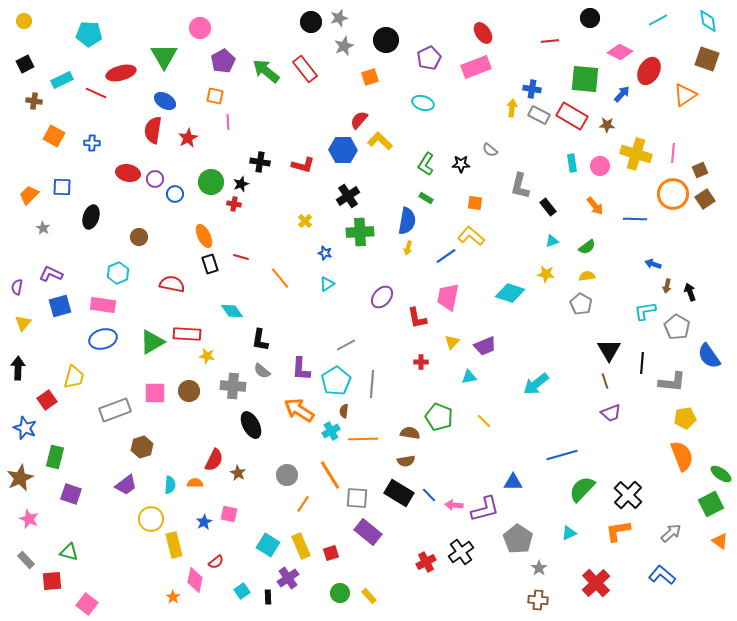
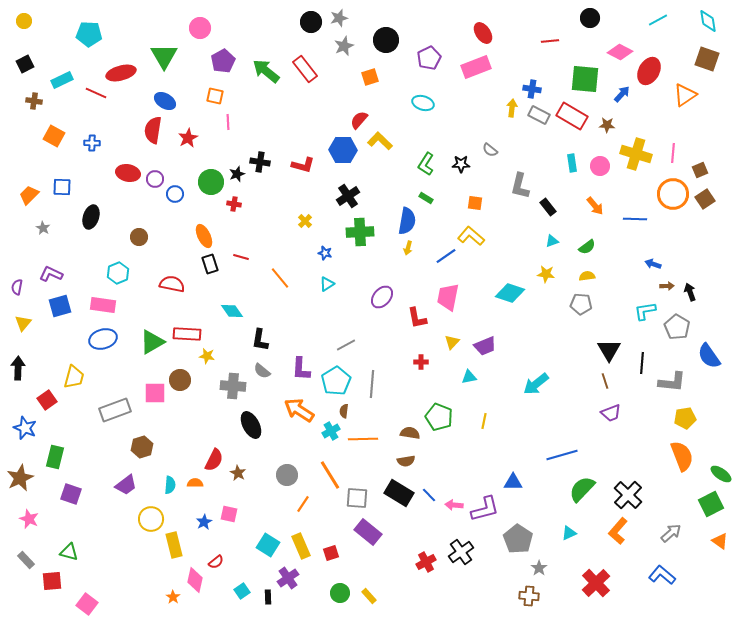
black star at (241, 184): moved 4 px left, 10 px up
brown arrow at (667, 286): rotated 104 degrees counterclockwise
gray pentagon at (581, 304): rotated 25 degrees counterclockwise
brown circle at (189, 391): moved 9 px left, 11 px up
yellow line at (484, 421): rotated 56 degrees clockwise
orange L-shape at (618, 531): rotated 40 degrees counterclockwise
brown cross at (538, 600): moved 9 px left, 4 px up
